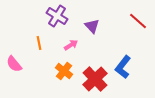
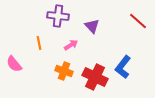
purple cross: moved 1 px right; rotated 25 degrees counterclockwise
orange cross: rotated 18 degrees counterclockwise
red cross: moved 2 px up; rotated 20 degrees counterclockwise
